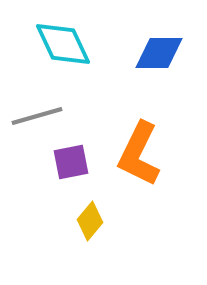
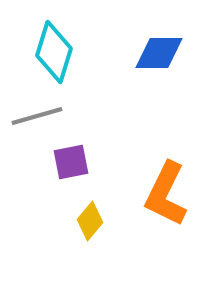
cyan diamond: moved 9 px left, 8 px down; rotated 42 degrees clockwise
orange L-shape: moved 27 px right, 40 px down
